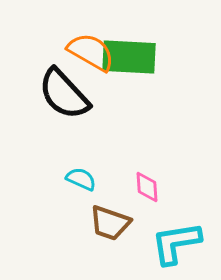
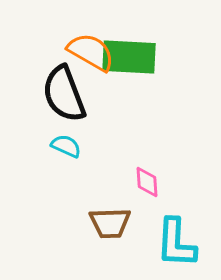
black semicircle: rotated 22 degrees clockwise
cyan semicircle: moved 15 px left, 33 px up
pink diamond: moved 5 px up
brown trapezoid: rotated 21 degrees counterclockwise
cyan L-shape: rotated 78 degrees counterclockwise
